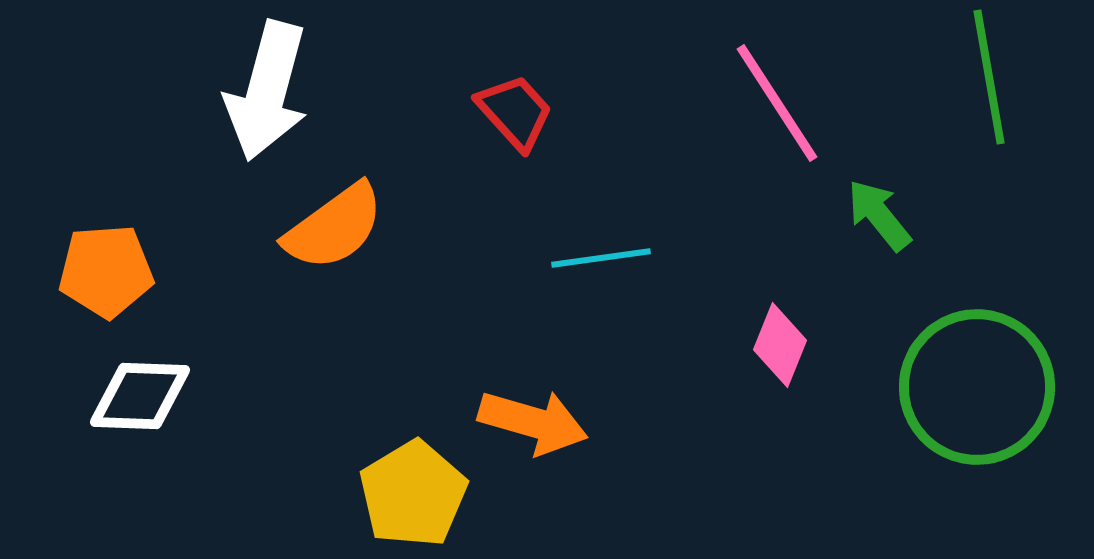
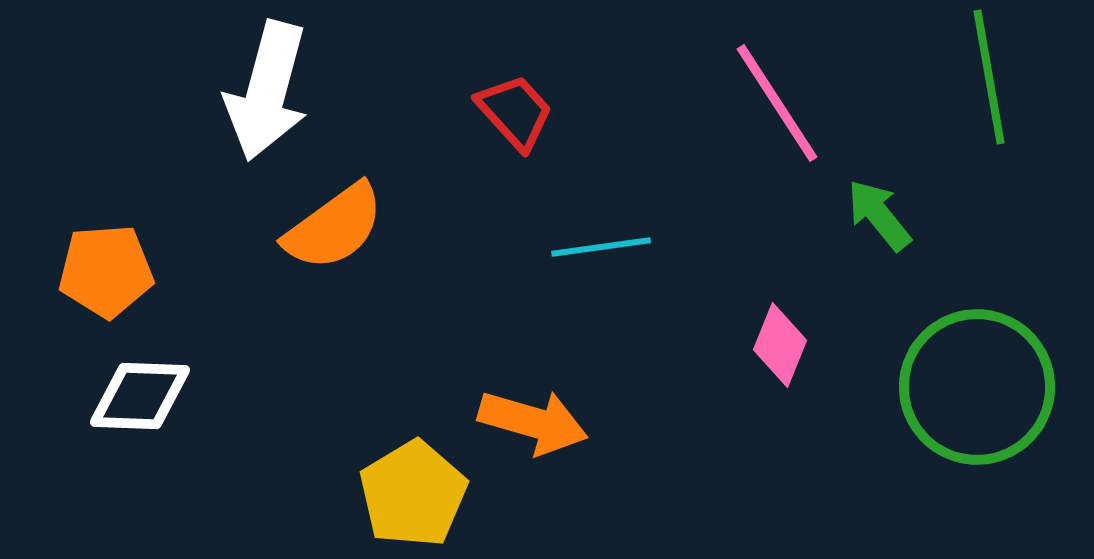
cyan line: moved 11 px up
